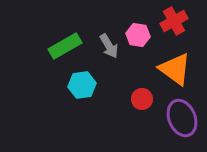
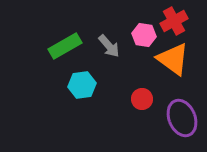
pink hexagon: moved 6 px right
gray arrow: rotated 10 degrees counterclockwise
orange triangle: moved 2 px left, 10 px up
